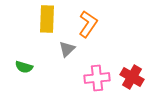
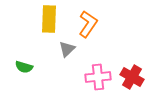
yellow rectangle: moved 2 px right
pink cross: moved 1 px right, 1 px up
